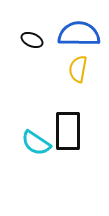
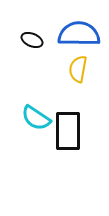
cyan semicircle: moved 25 px up
